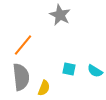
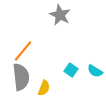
orange line: moved 6 px down
cyan square: moved 2 px right, 1 px down; rotated 24 degrees clockwise
